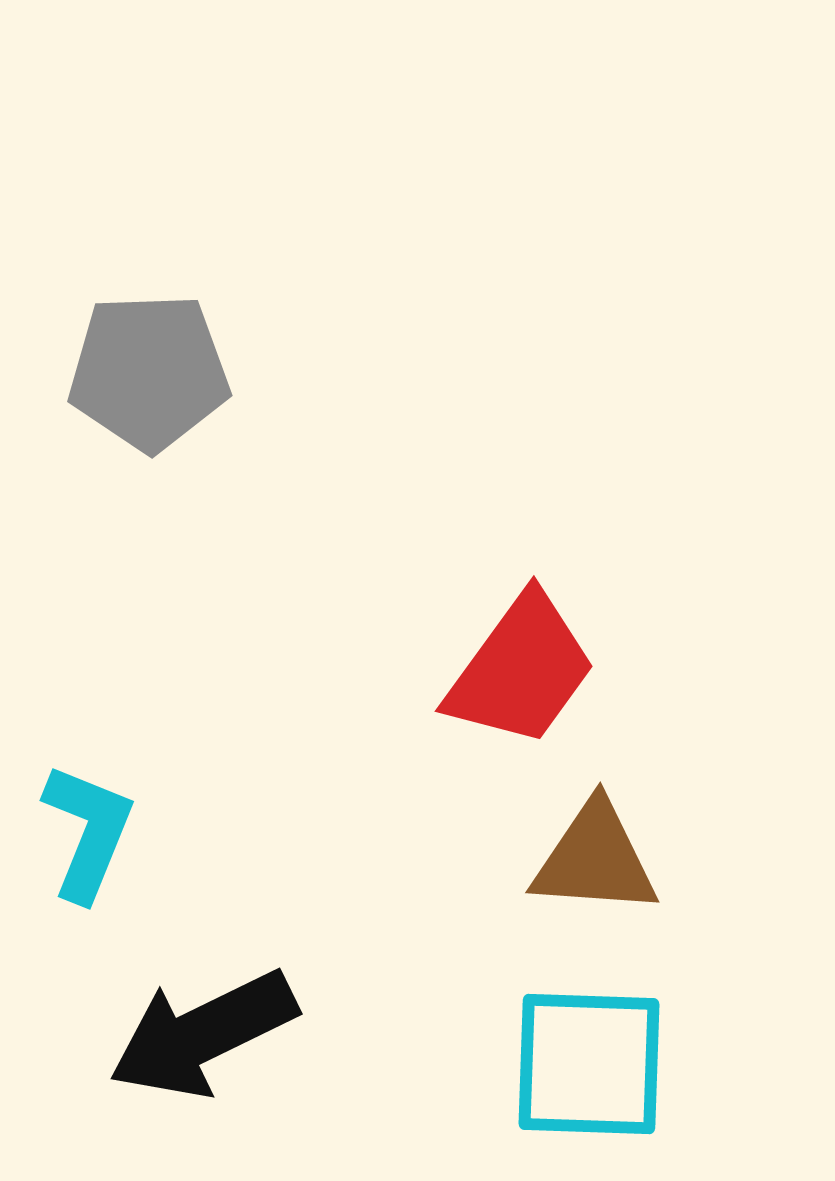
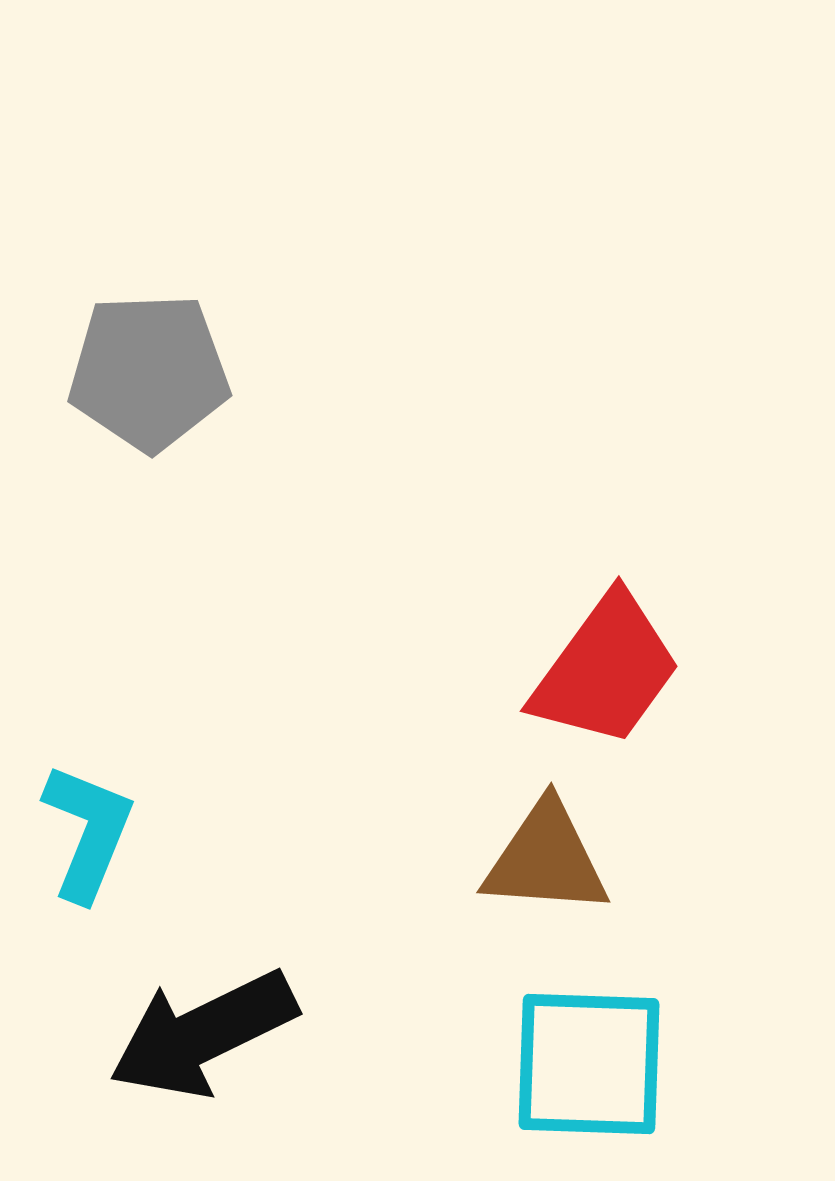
red trapezoid: moved 85 px right
brown triangle: moved 49 px left
